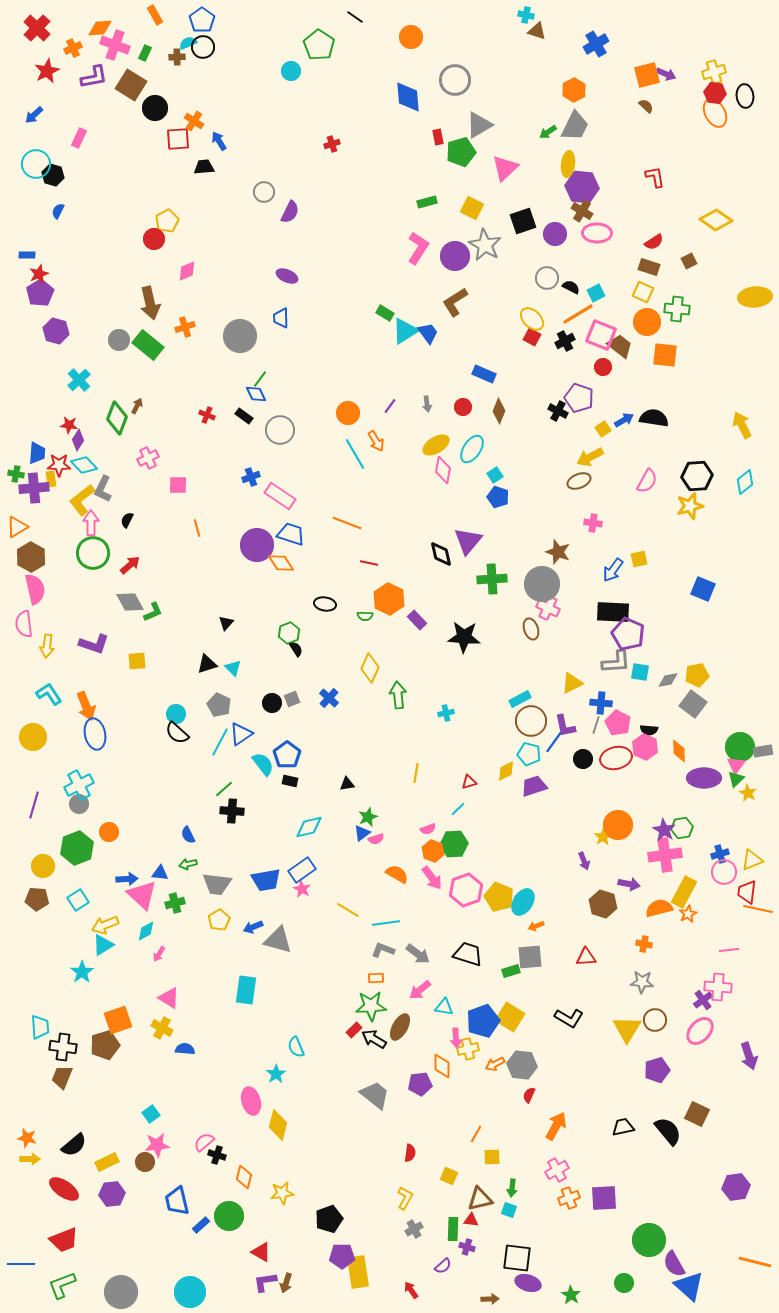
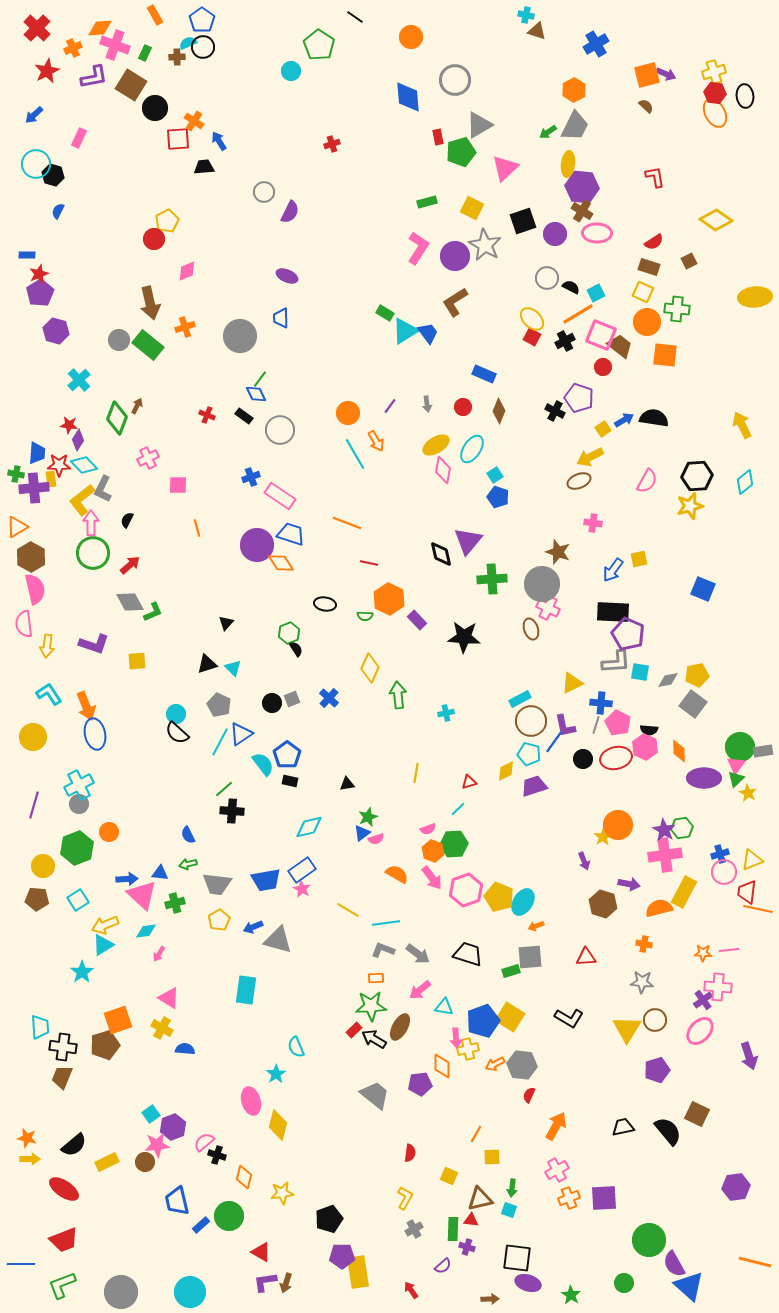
black cross at (558, 411): moved 3 px left
orange star at (688, 914): moved 15 px right, 39 px down; rotated 30 degrees clockwise
cyan diamond at (146, 931): rotated 20 degrees clockwise
purple hexagon at (112, 1194): moved 61 px right, 67 px up; rotated 15 degrees counterclockwise
